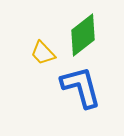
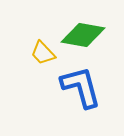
green diamond: rotated 48 degrees clockwise
